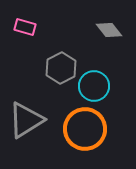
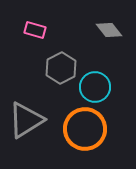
pink rectangle: moved 10 px right, 3 px down
cyan circle: moved 1 px right, 1 px down
